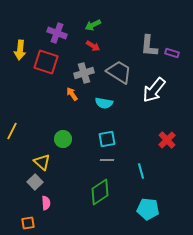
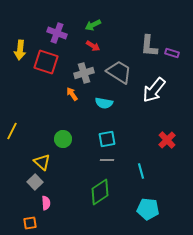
orange square: moved 2 px right
